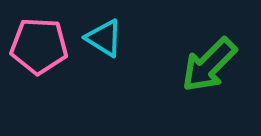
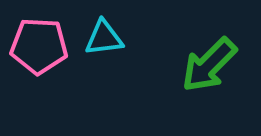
cyan triangle: rotated 39 degrees counterclockwise
